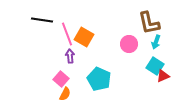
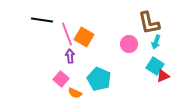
orange semicircle: moved 10 px right, 1 px up; rotated 88 degrees clockwise
